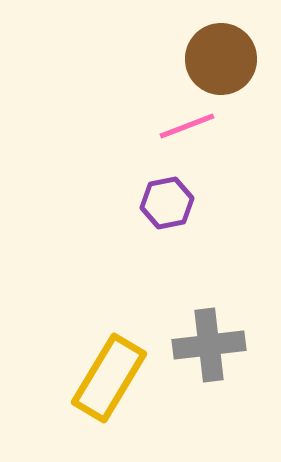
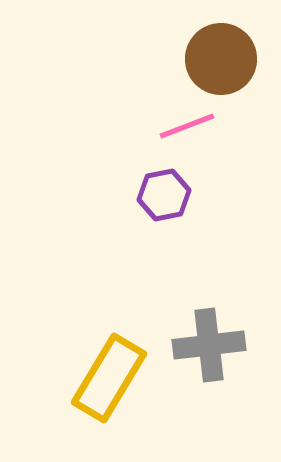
purple hexagon: moved 3 px left, 8 px up
